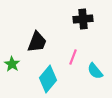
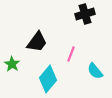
black cross: moved 2 px right, 5 px up; rotated 12 degrees counterclockwise
black trapezoid: rotated 15 degrees clockwise
pink line: moved 2 px left, 3 px up
